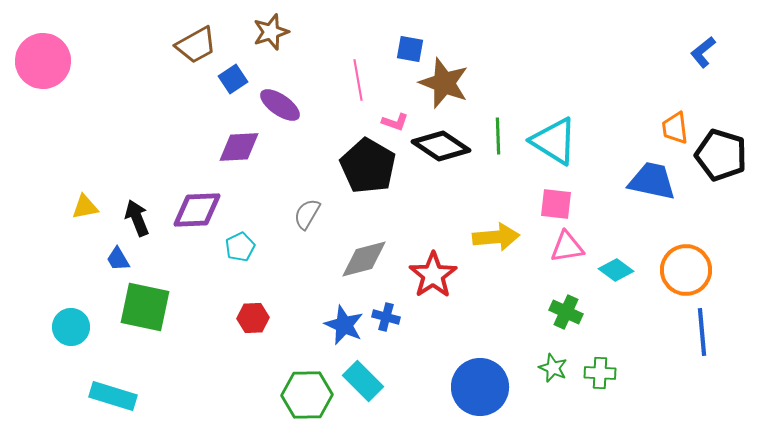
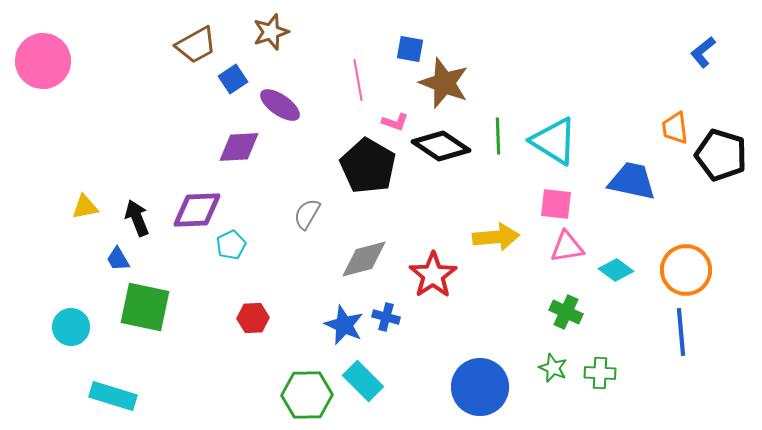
blue trapezoid at (652, 181): moved 20 px left
cyan pentagon at (240, 247): moved 9 px left, 2 px up
blue line at (702, 332): moved 21 px left
